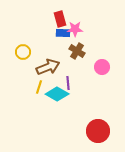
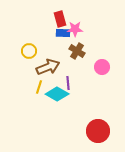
yellow circle: moved 6 px right, 1 px up
